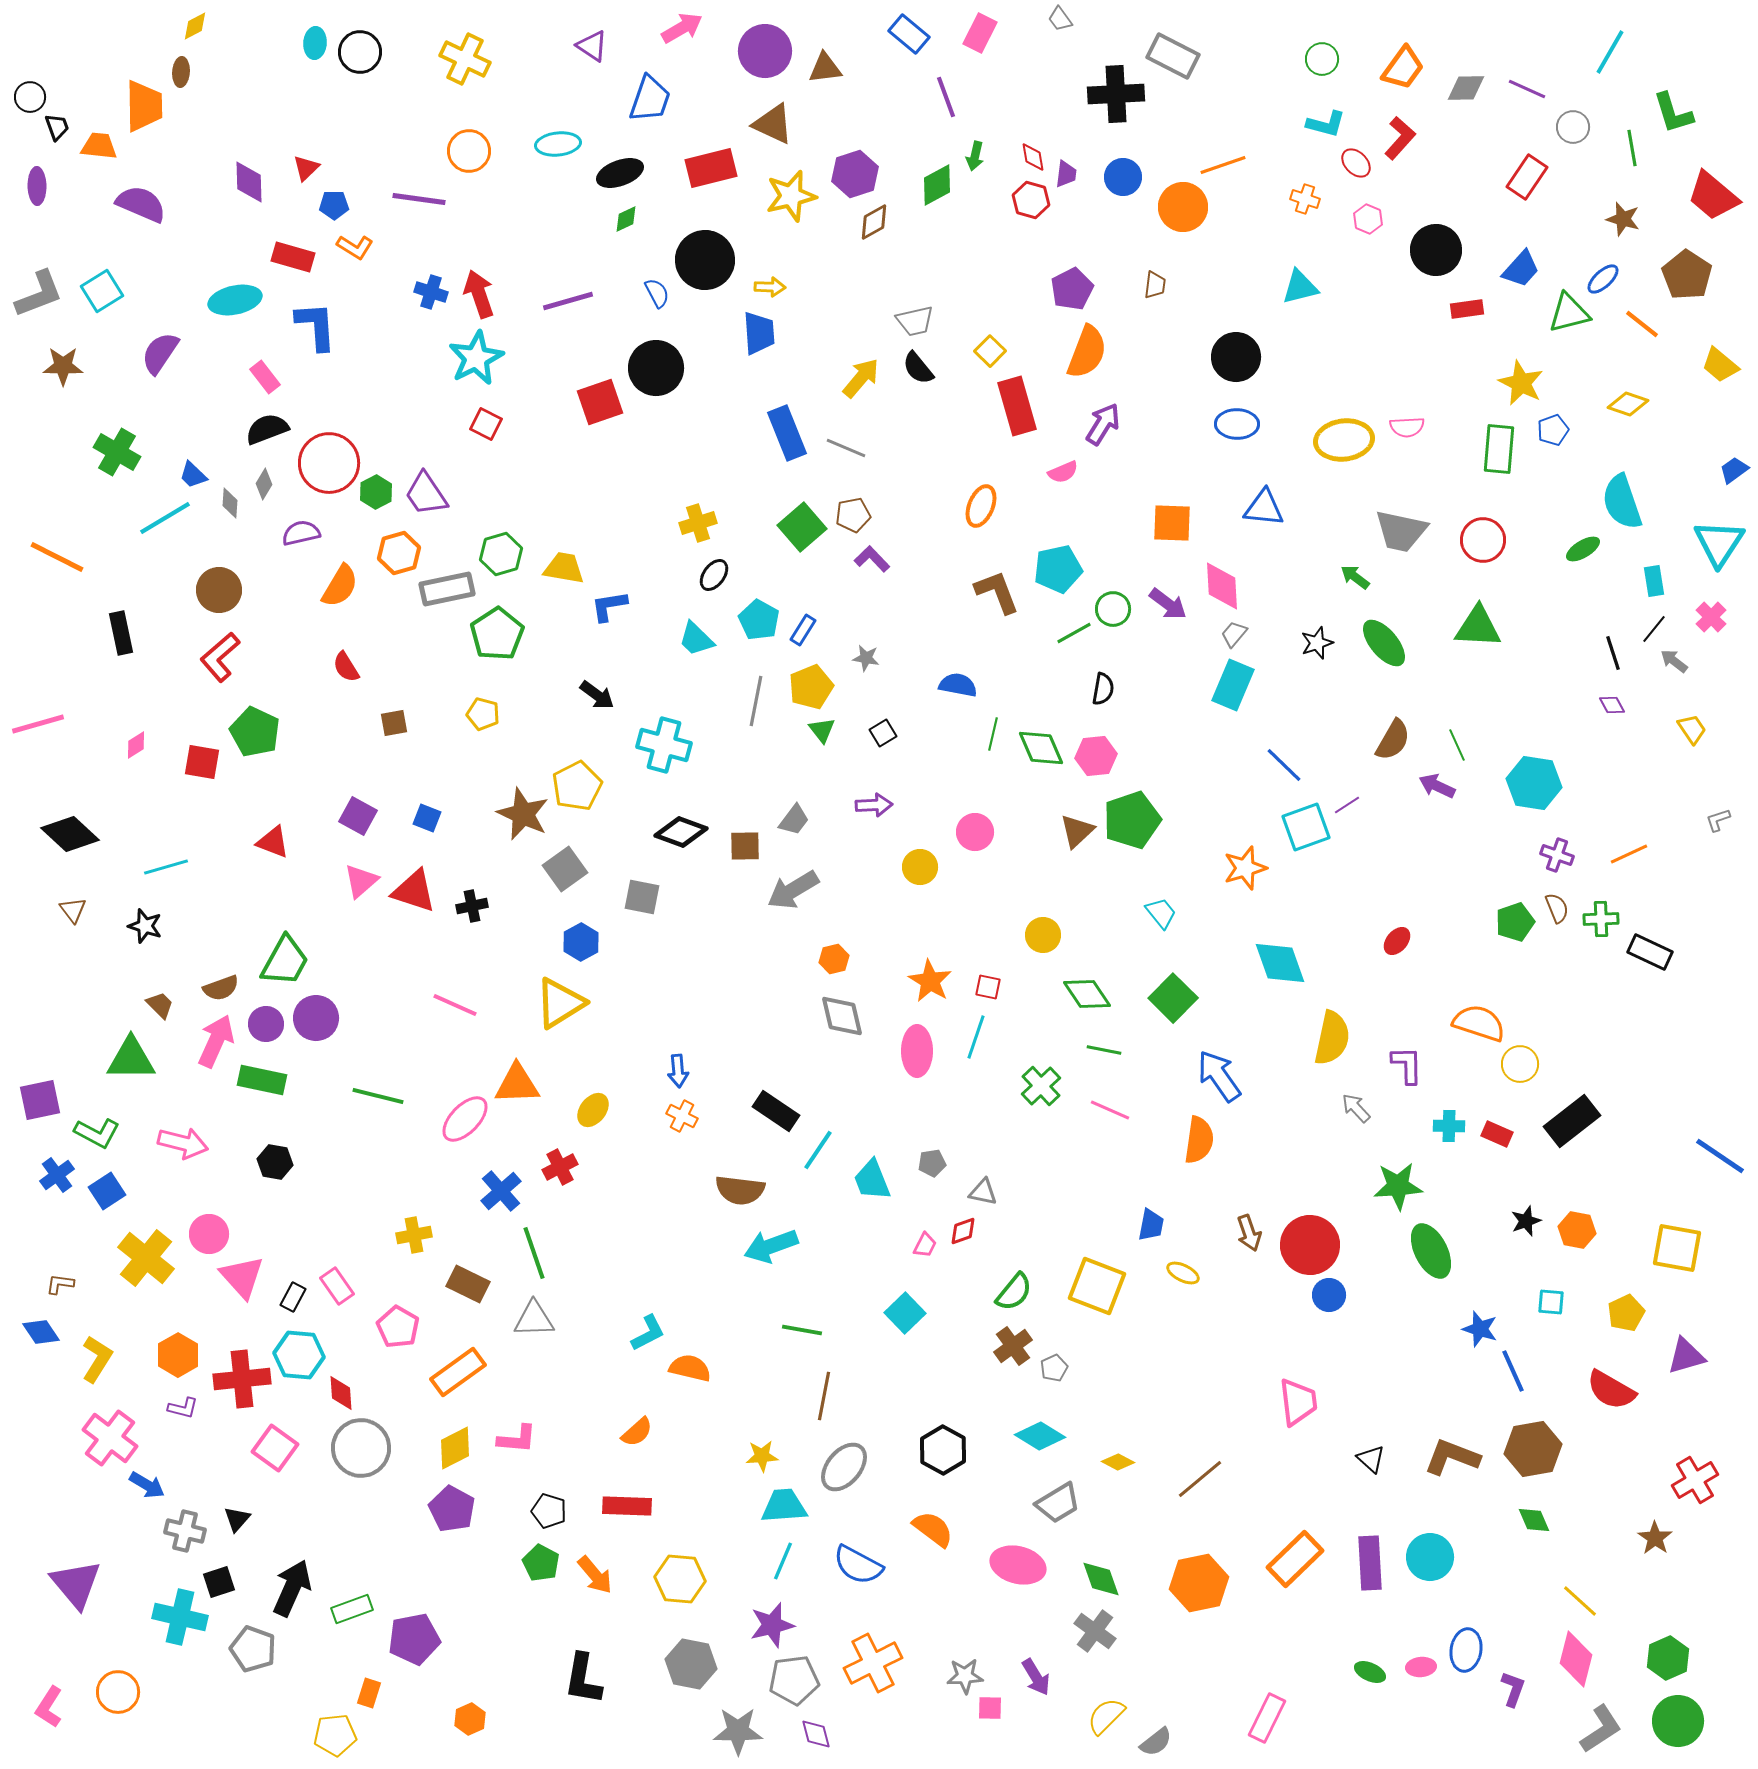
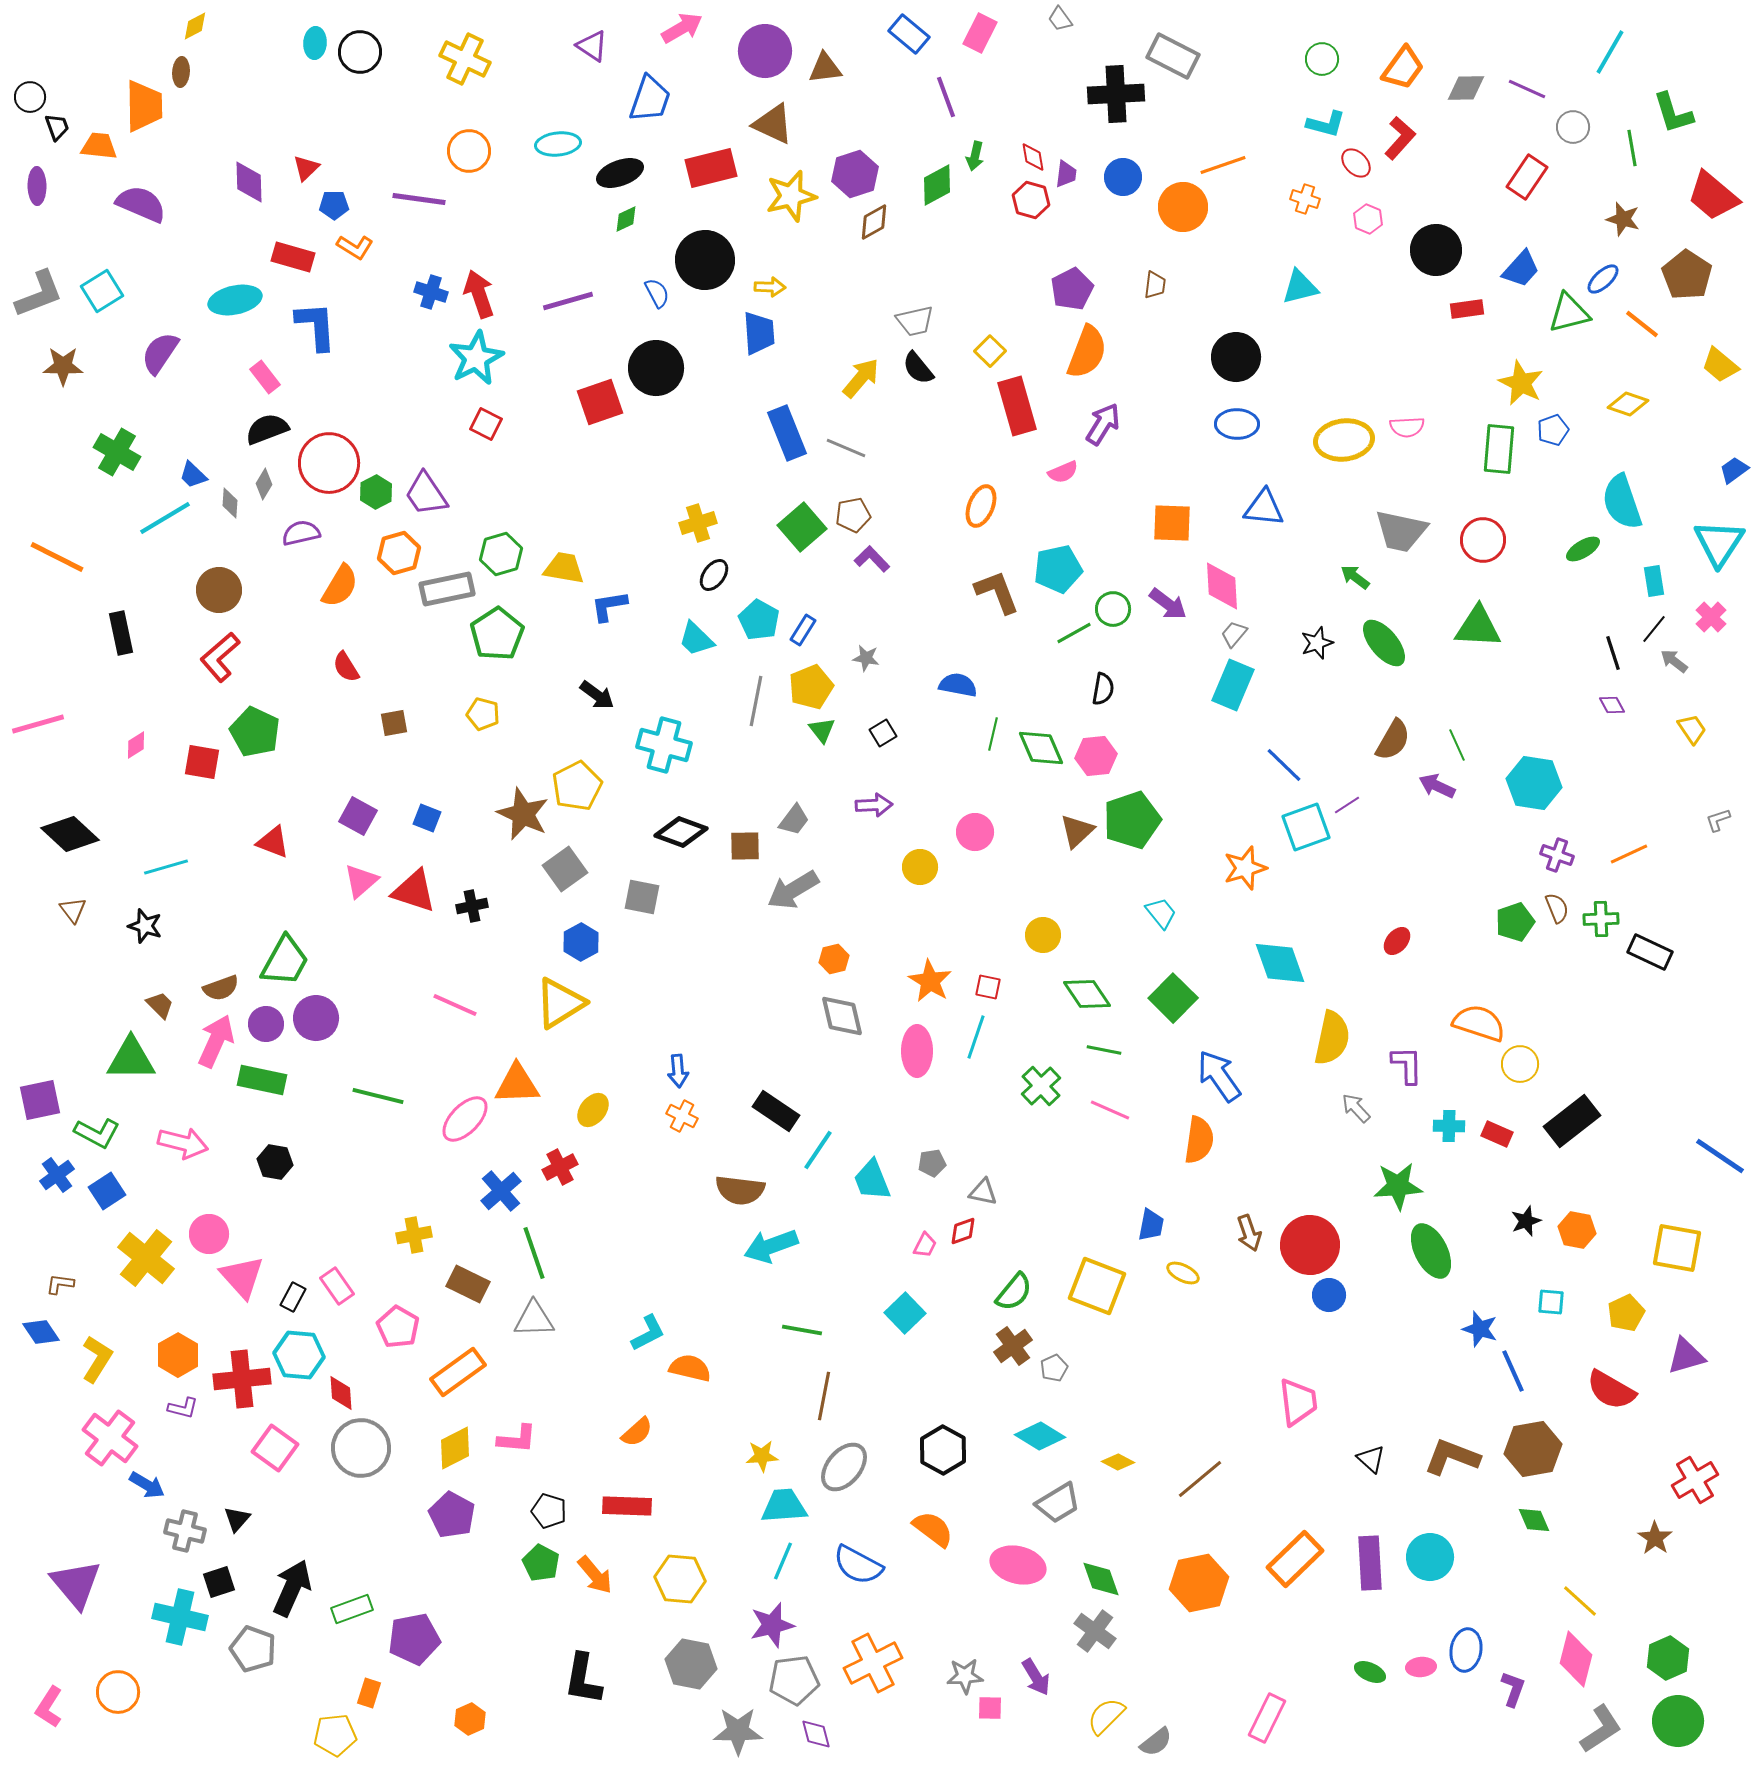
purple pentagon at (452, 1509): moved 6 px down
